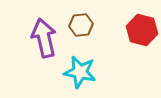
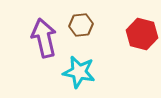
red hexagon: moved 4 px down
cyan star: moved 1 px left
